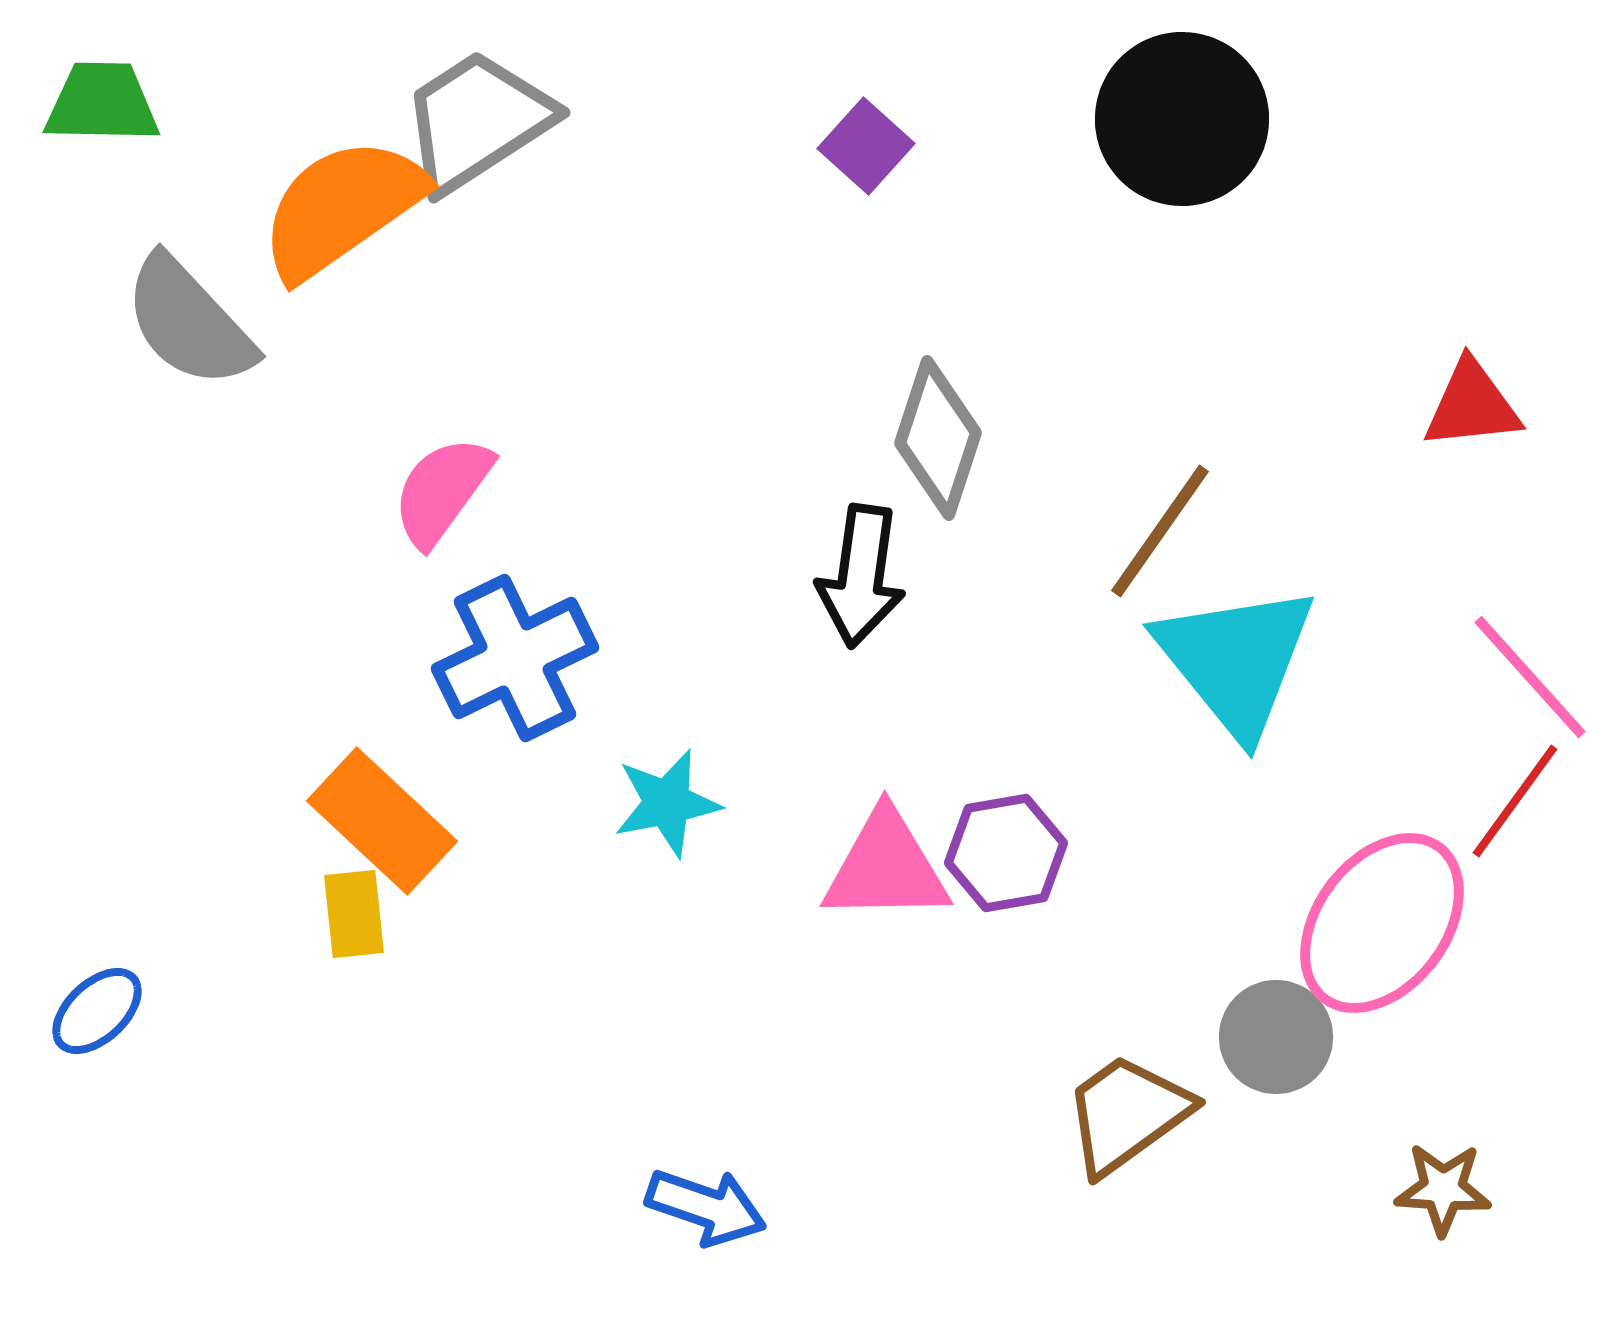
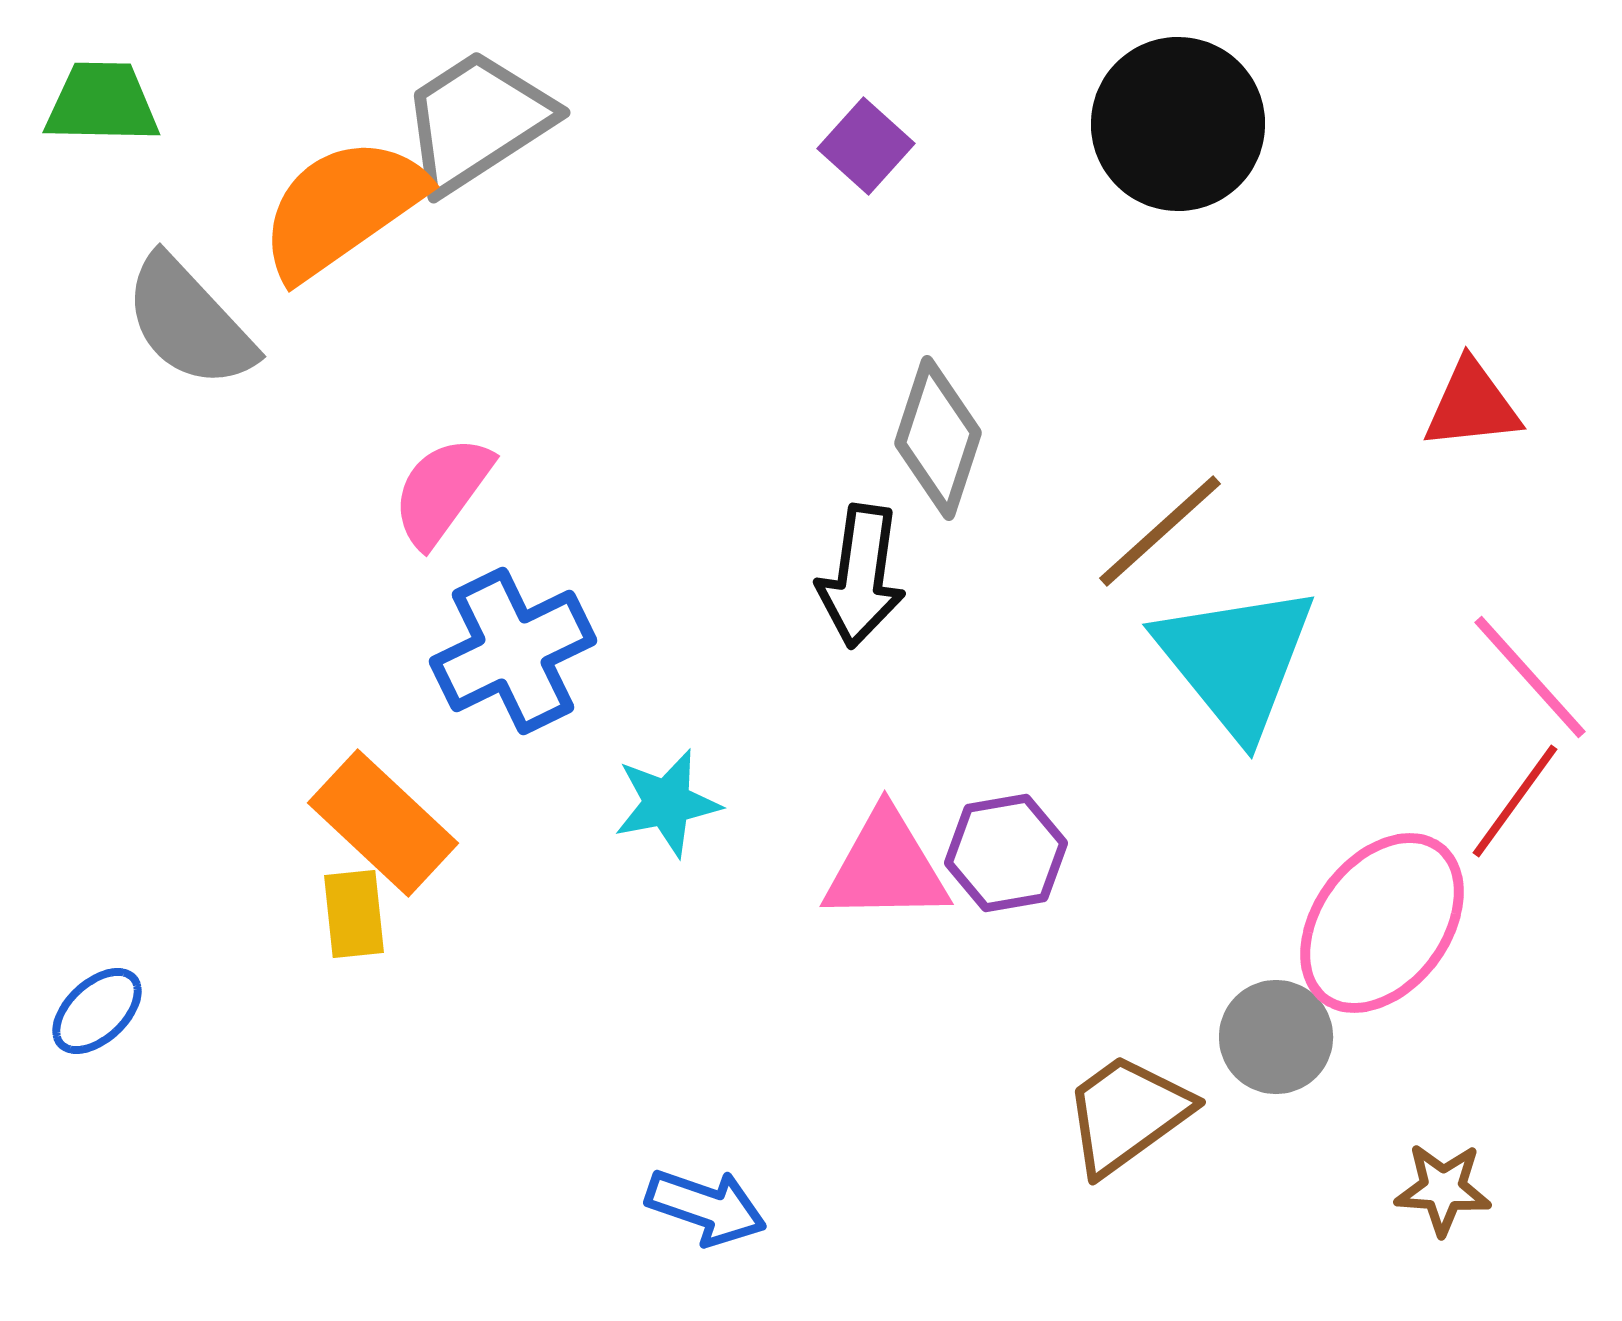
black circle: moved 4 px left, 5 px down
brown line: rotated 13 degrees clockwise
blue cross: moved 2 px left, 7 px up
orange rectangle: moved 1 px right, 2 px down
